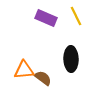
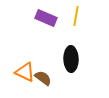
yellow line: rotated 36 degrees clockwise
orange triangle: moved 1 px right, 2 px down; rotated 30 degrees clockwise
